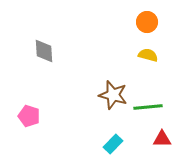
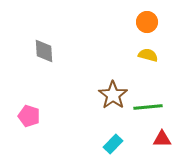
brown star: rotated 20 degrees clockwise
